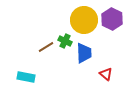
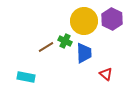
yellow circle: moved 1 px down
